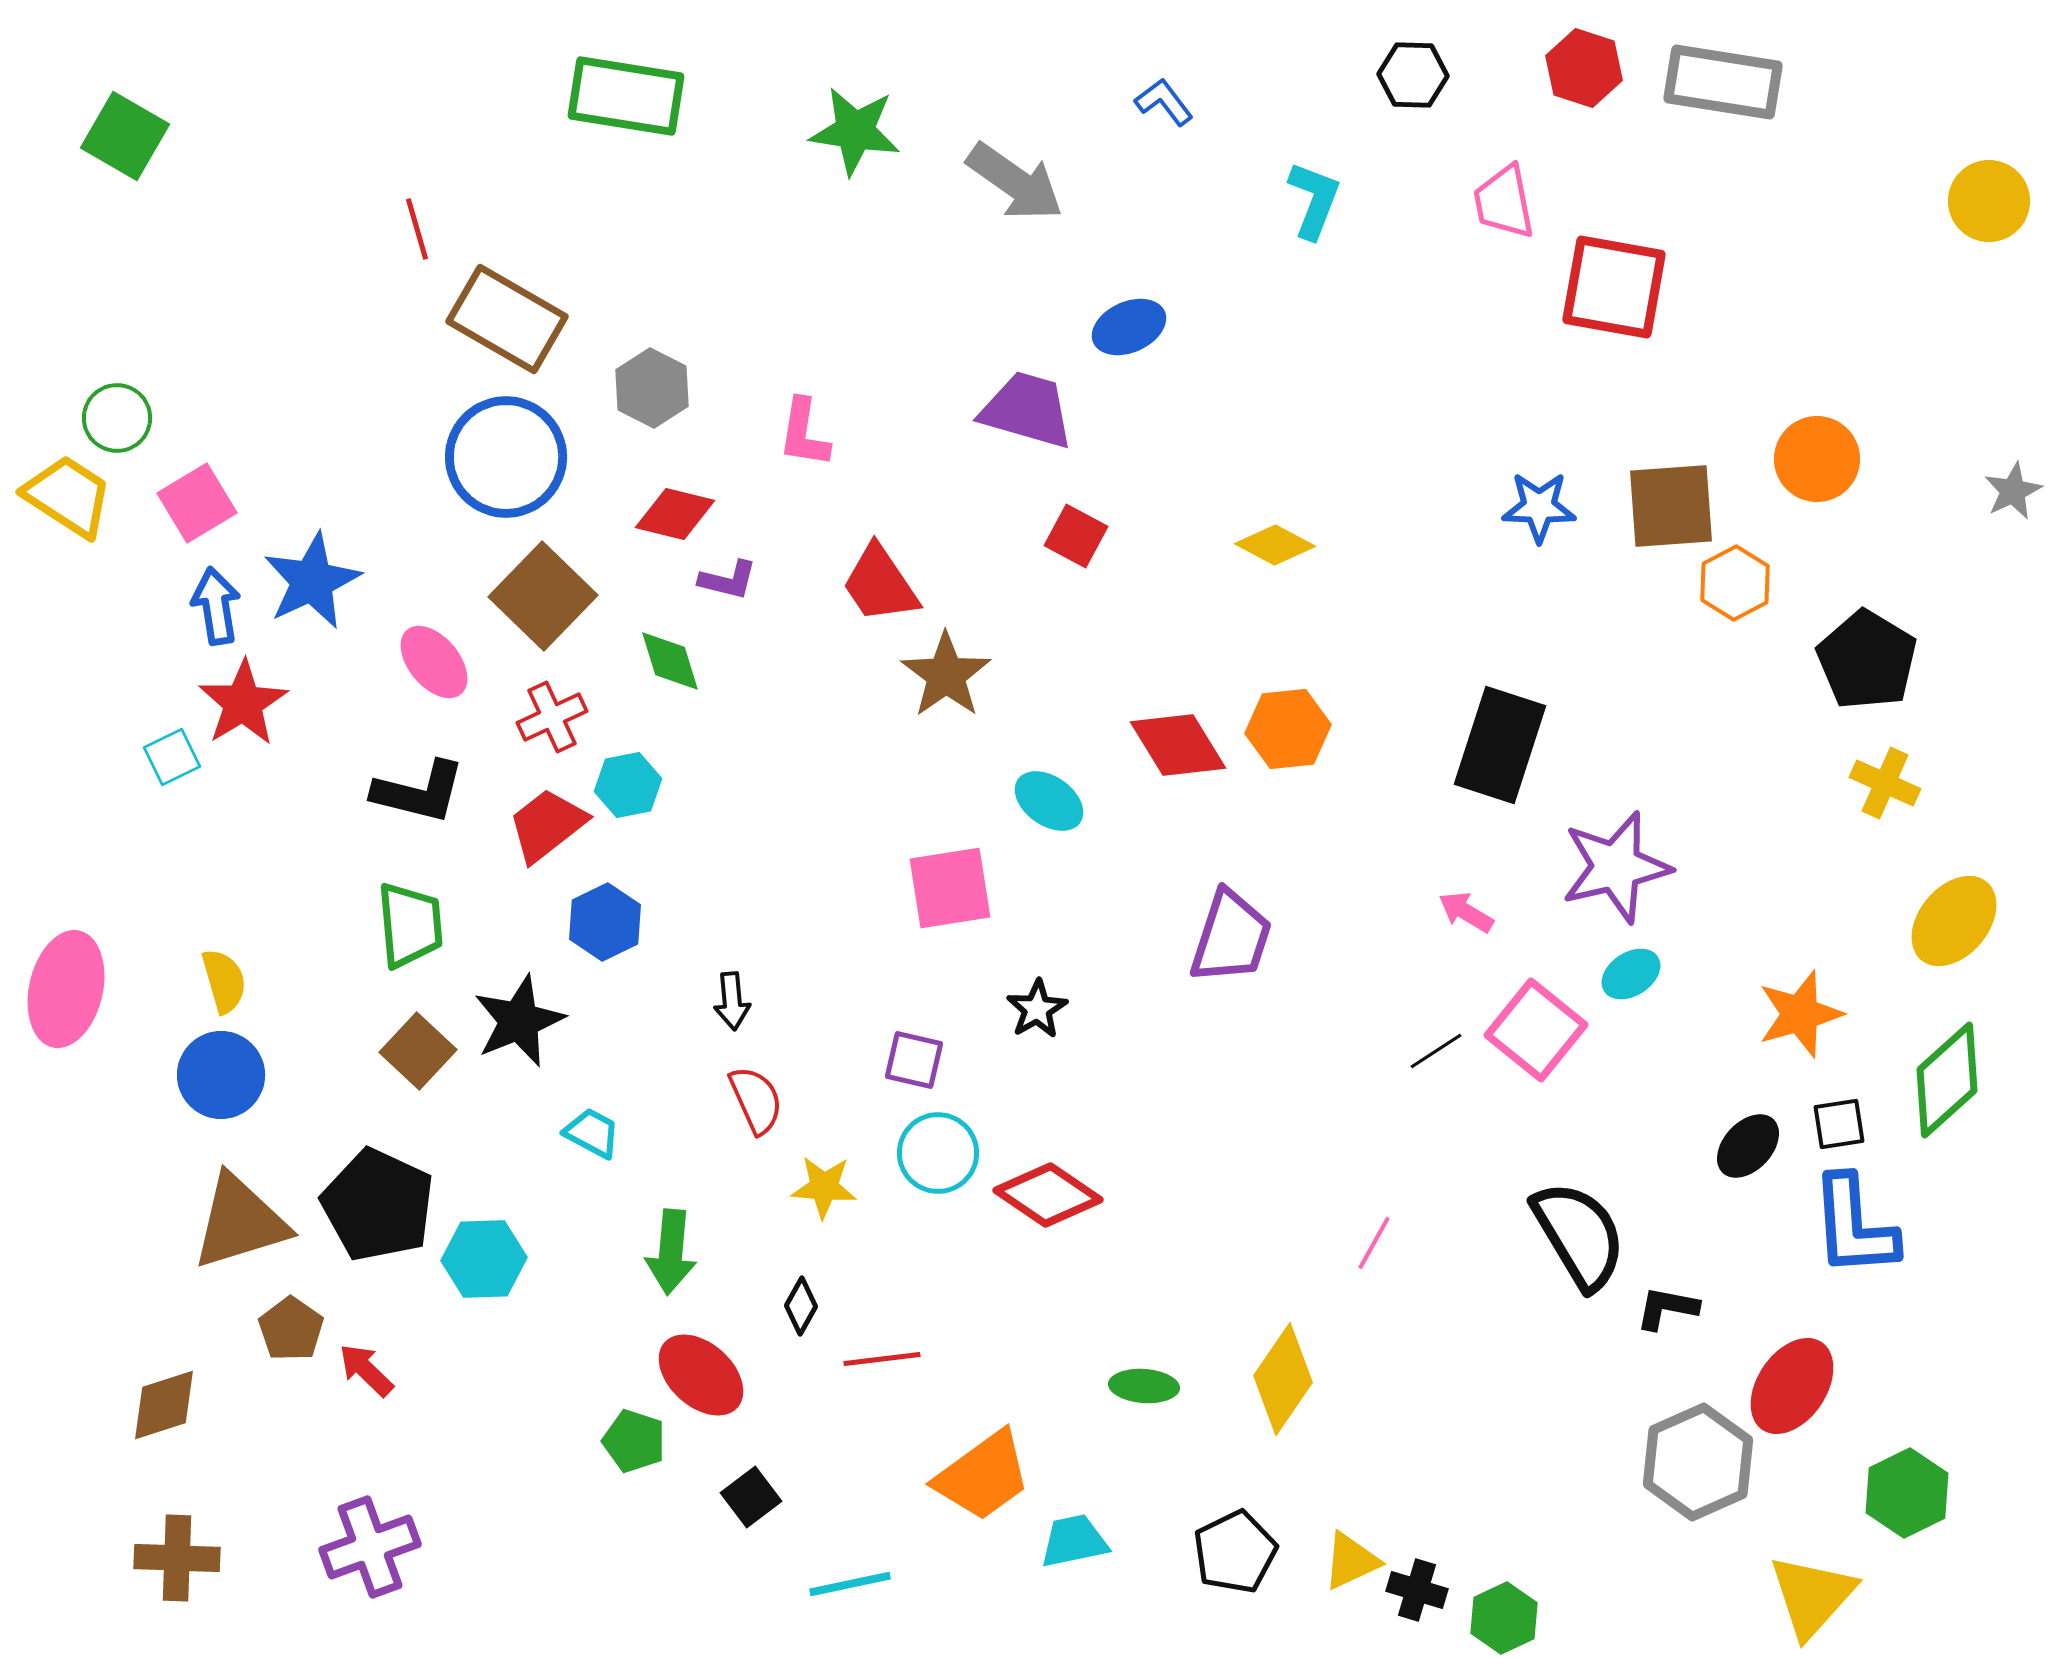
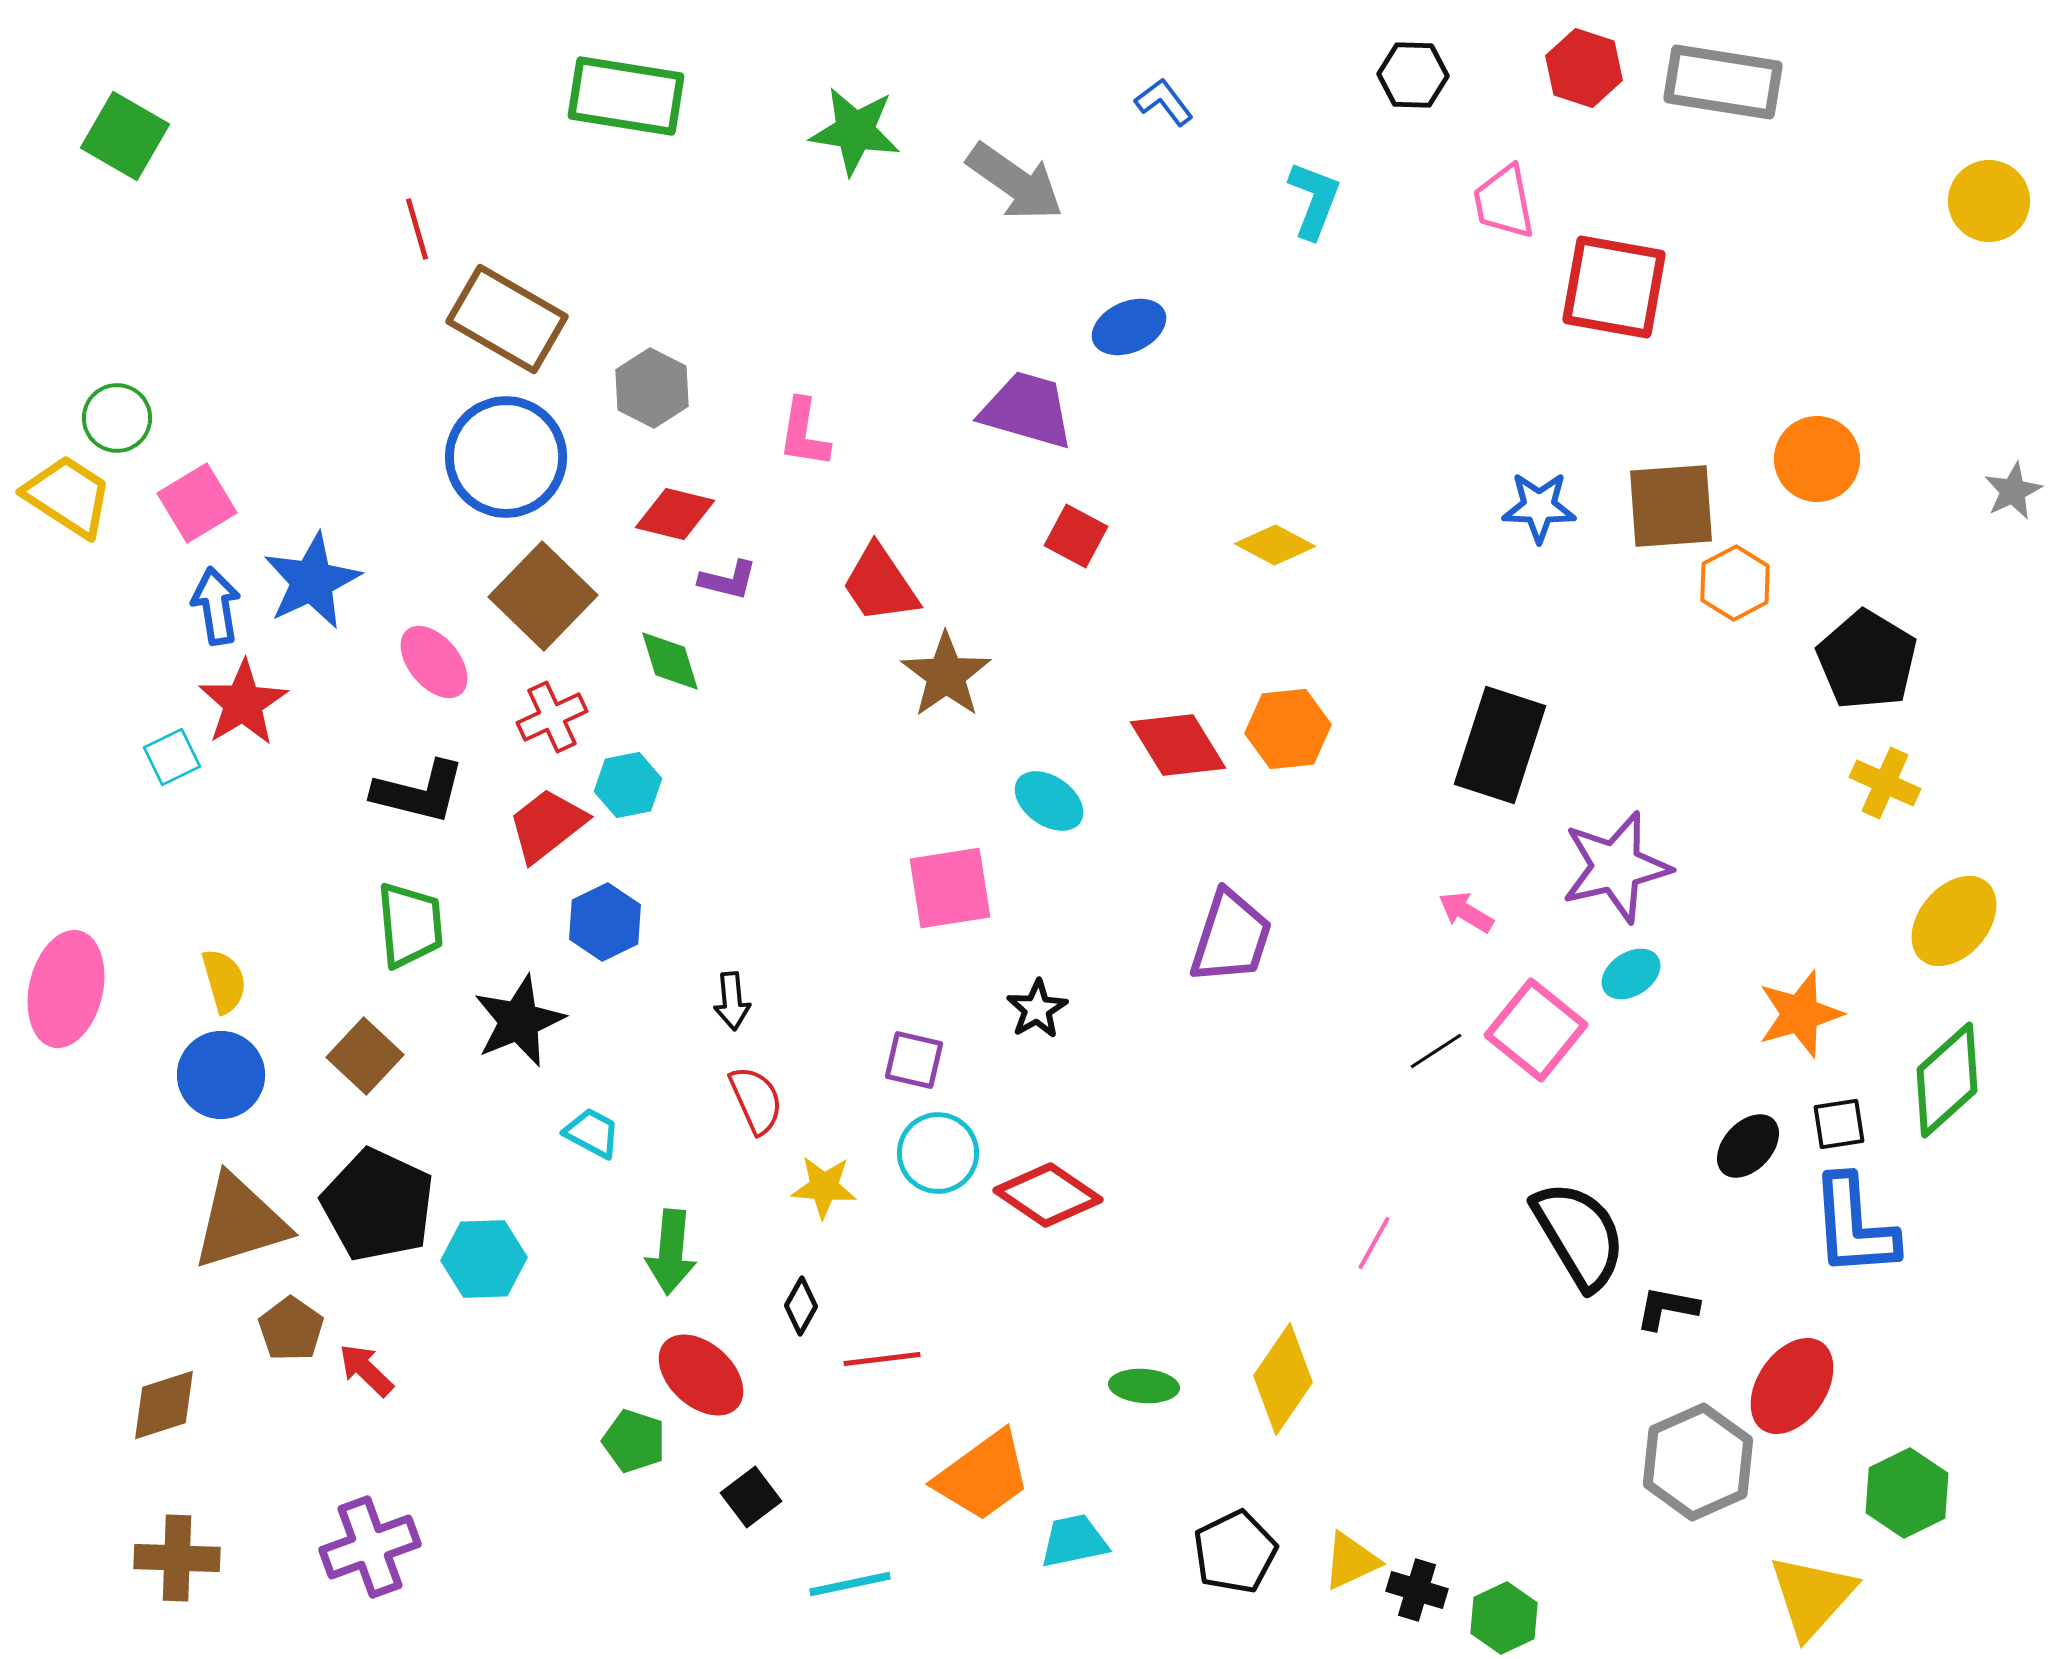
brown square at (418, 1051): moved 53 px left, 5 px down
